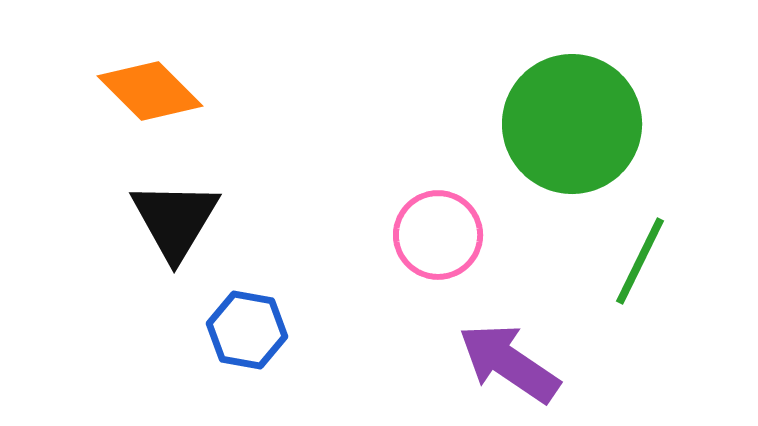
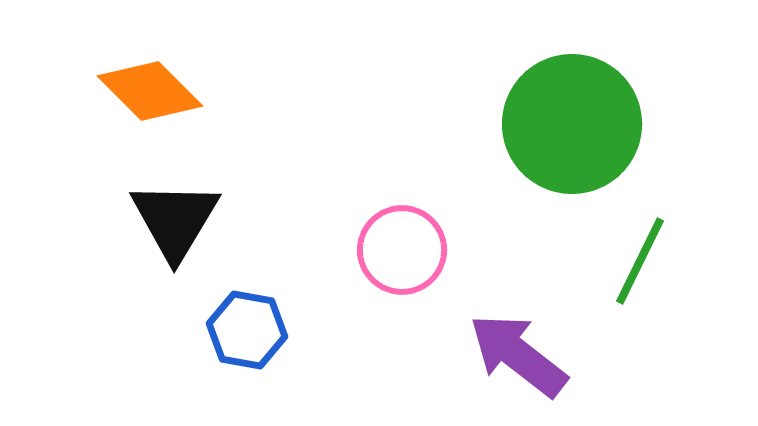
pink circle: moved 36 px left, 15 px down
purple arrow: moved 9 px right, 8 px up; rotated 4 degrees clockwise
